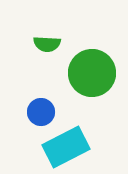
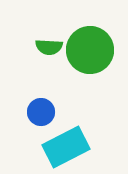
green semicircle: moved 2 px right, 3 px down
green circle: moved 2 px left, 23 px up
